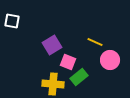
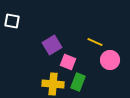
green rectangle: moved 1 px left, 5 px down; rotated 30 degrees counterclockwise
